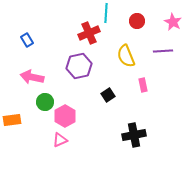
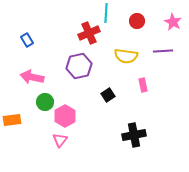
yellow semicircle: rotated 60 degrees counterclockwise
pink triangle: rotated 28 degrees counterclockwise
